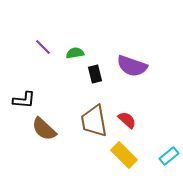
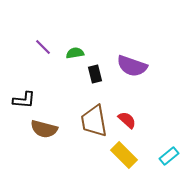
brown semicircle: rotated 28 degrees counterclockwise
